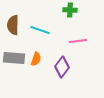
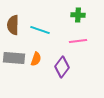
green cross: moved 8 px right, 5 px down
